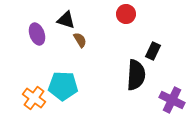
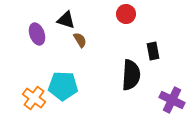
black rectangle: rotated 36 degrees counterclockwise
black semicircle: moved 5 px left
